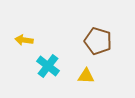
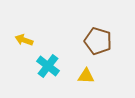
yellow arrow: rotated 12 degrees clockwise
